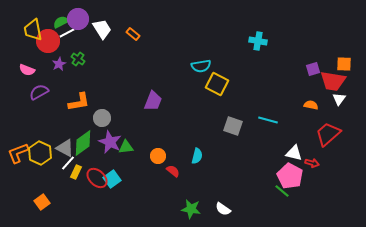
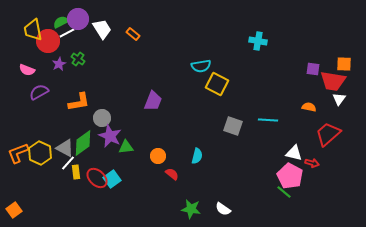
purple square at (313, 69): rotated 24 degrees clockwise
orange semicircle at (311, 105): moved 2 px left, 2 px down
cyan line at (268, 120): rotated 12 degrees counterclockwise
purple star at (110, 142): moved 6 px up
red semicircle at (173, 171): moved 1 px left, 3 px down
yellow rectangle at (76, 172): rotated 32 degrees counterclockwise
green line at (282, 191): moved 2 px right, 1 px down
orange square at (42, 202): moved 28 px left, 8 px down
